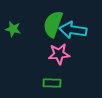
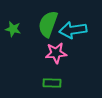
green semicircle: moved 5 px left
cyan arrow: rotated 16 degrees counterclockwise
pink star: moved 3 px left, 1 px up
